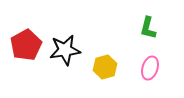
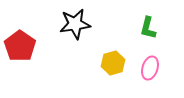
red pentagon: moved 6 px left, 1 px down; rotated 8 degrees counterclockwise
black star: moved 10 px right, 26 px up
yellow hexagon: moved 8 px right, 4 px up
